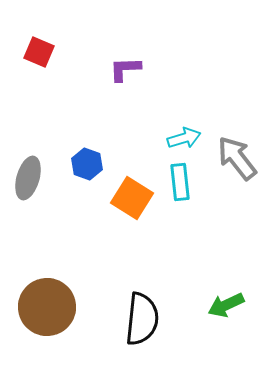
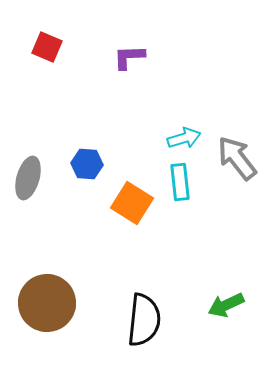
red square: moved 8 px right, 5 px up
purple L-shape: moved 4 px right, 12 px up
blue hexagon: rotated 16 degrees counterclockwise
orange square: moved 5 px down
brown circle: moved 4 px up
black semicircle: moved 2 px right, 1 px down
